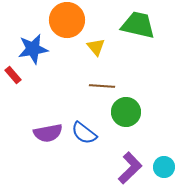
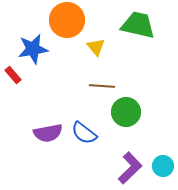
cyan circle: moved 1 px left, 1 px up
